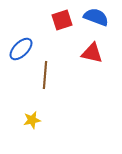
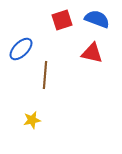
blue semicircle: moved 1 px right, 2 px down
